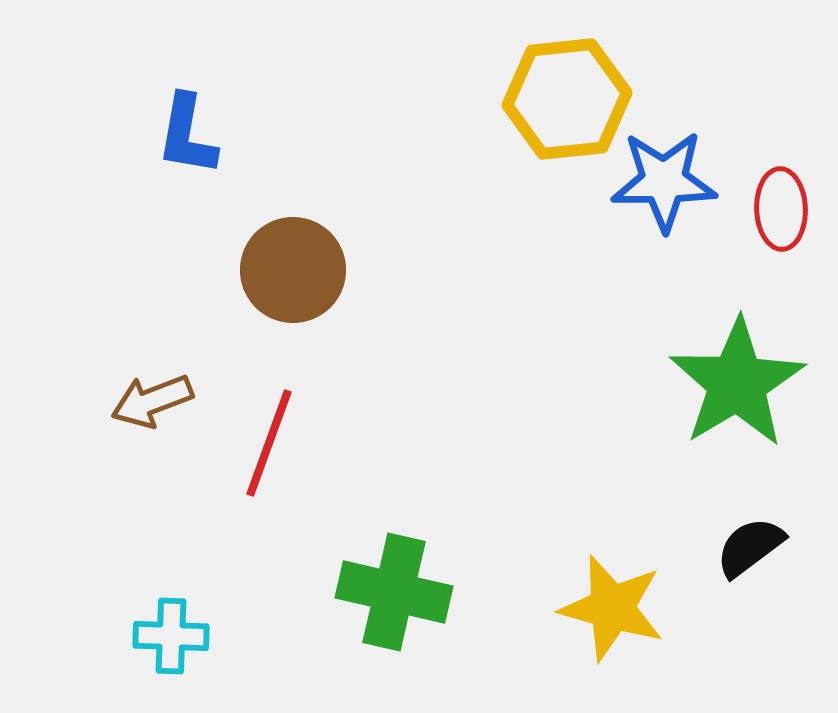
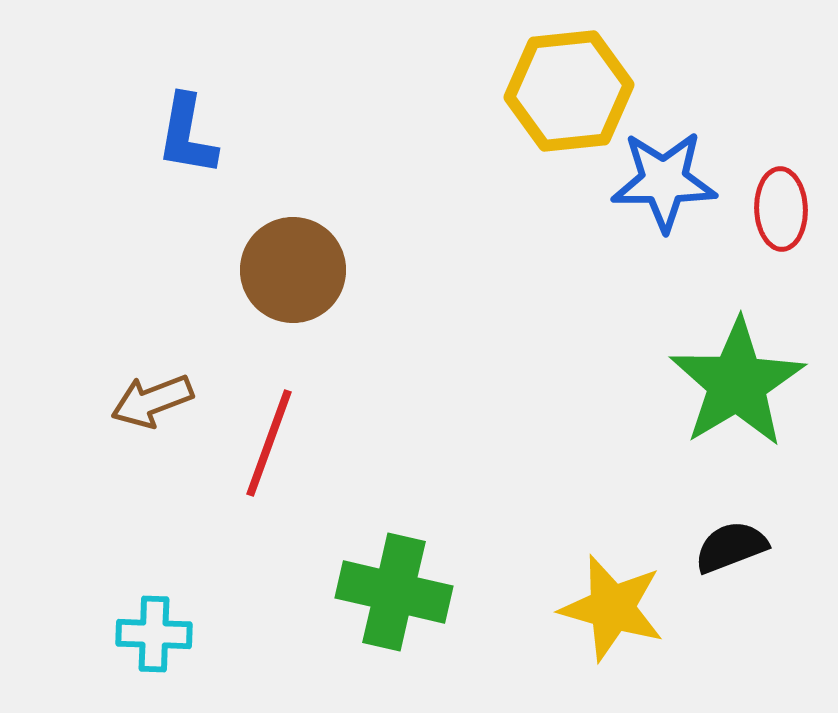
yellow hexagon: moved 2 px right, 8 px up
black semicircle: moved 19 px left; rotated 16 degrees clockwise
cyan cross: moved 17 px left, 2 px up
